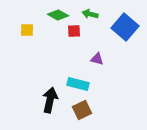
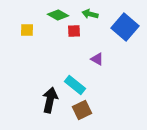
purple triangle: rotated 16 degrees clockwise
cyan rectangle: moved 3 px left, 1 px down; rotated 25 degrees clockwise
